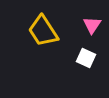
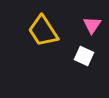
white square: moved 2 px left, 2 px up
